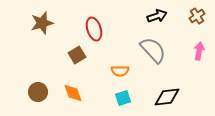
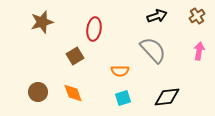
brown star: moved 1 px up
red ellipse: rotated 25 degrees clockwise
brown square: moved 2 px left, 1 px down
